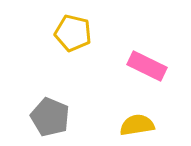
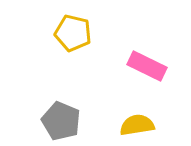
gray pentagon: moved 11 px right, 4 px down
